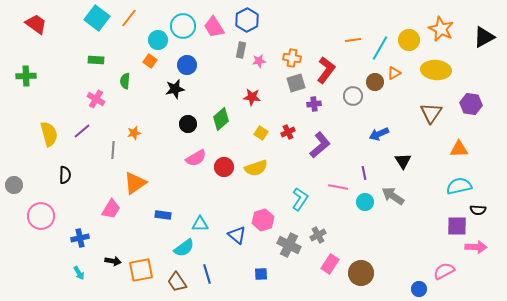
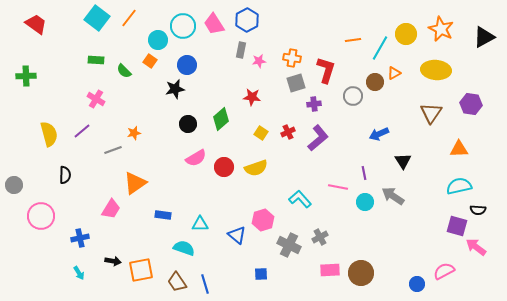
pink trapezoid at (214, 27): moved 3 px up
yellow circle at (409, 40): moved 3 px left, 6 px up
red L-shape at (326, 70): rotated 20 degrees counterclockwise
green semicircle at (125, 81): moved 1 px left, 10 px up; rotated 49 degrees counterclockwise
purple L-shape at (320, 145): moved 2 px left, 7 px up
gray line at (113, 150): rotated 66 degrees clockwise
cyan L-shape at (300, 199): rotated 75 degrees counterclockwise
purple square at (457, 226): rotated 15 degrees clockwise
gray cross at (318, 235): moved 2 px right, 2 px down
pink arrow at (476, 247): rotated 145 degrees counterclockwise
cyan semicircle at (184, 248): rotated 125 degrees counterclockwise
pink rectangle at (330, 264): moved 6 px down; rotated 54 degrees clockwise
blue line at (207, 274): moved 2 px left, 10 px down
blue circle at (419, 289): moved 2 px left, 5 px up
